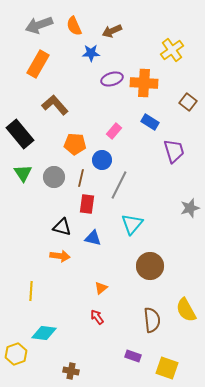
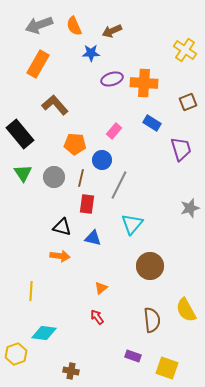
yellow cross: moved 13 px right; rotated 20 degrees counterclockwise
brown square: rotated 30 degrees clockwise
blue rectangle: moved 2 px right, 1 px down
purple trapezoid: moved 7 px right, 2 px up
